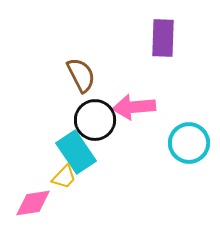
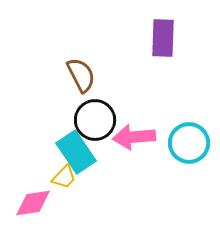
pink arrow: moved 30 px down
